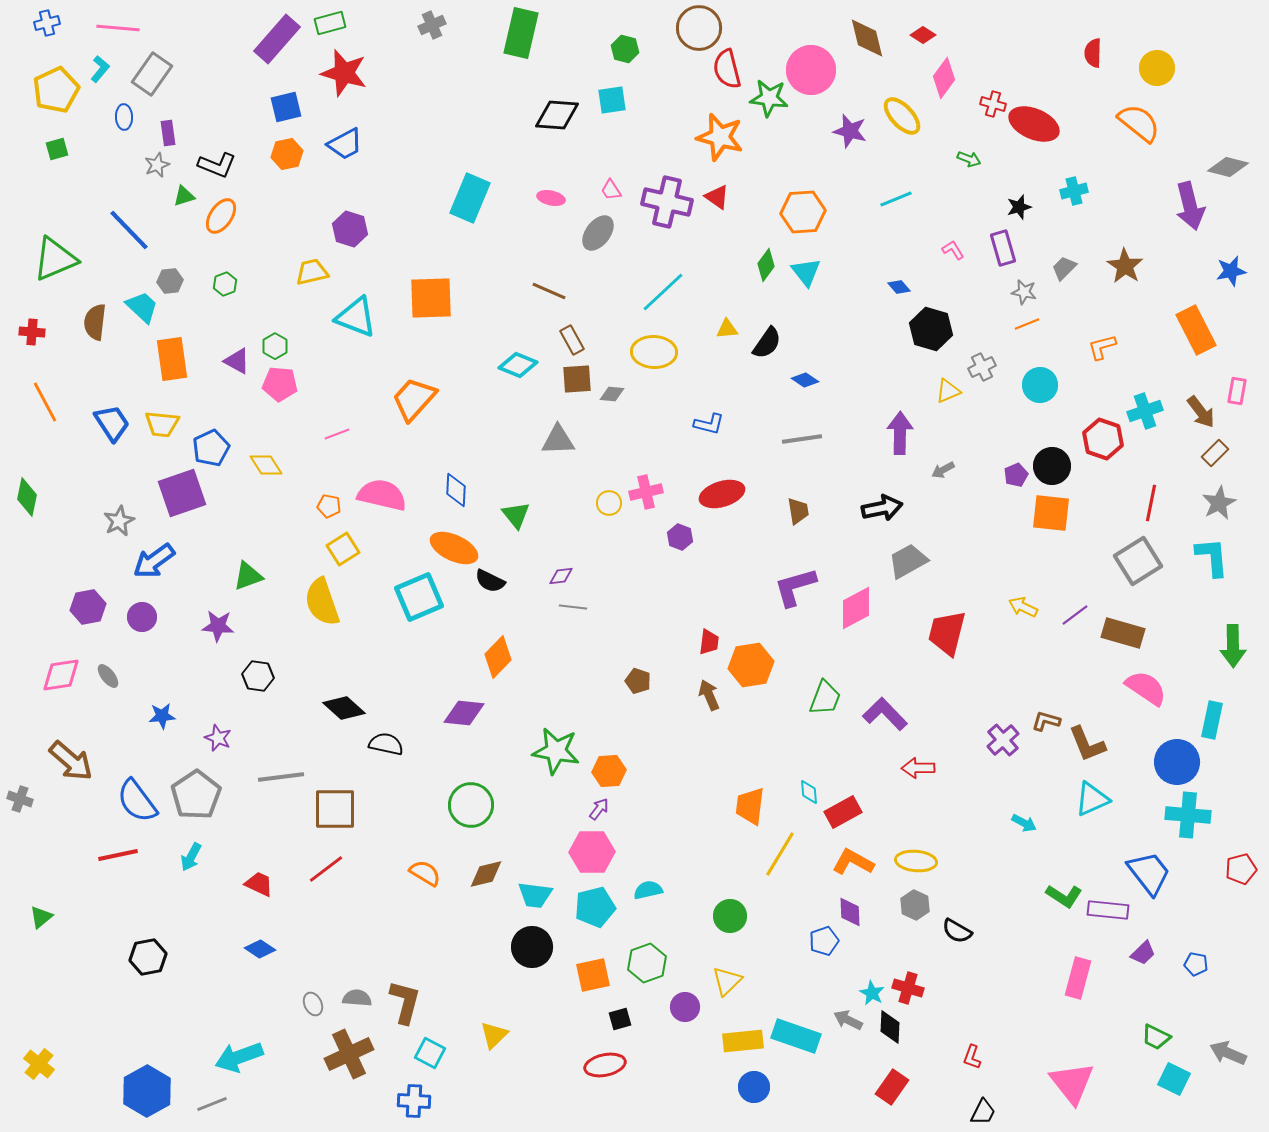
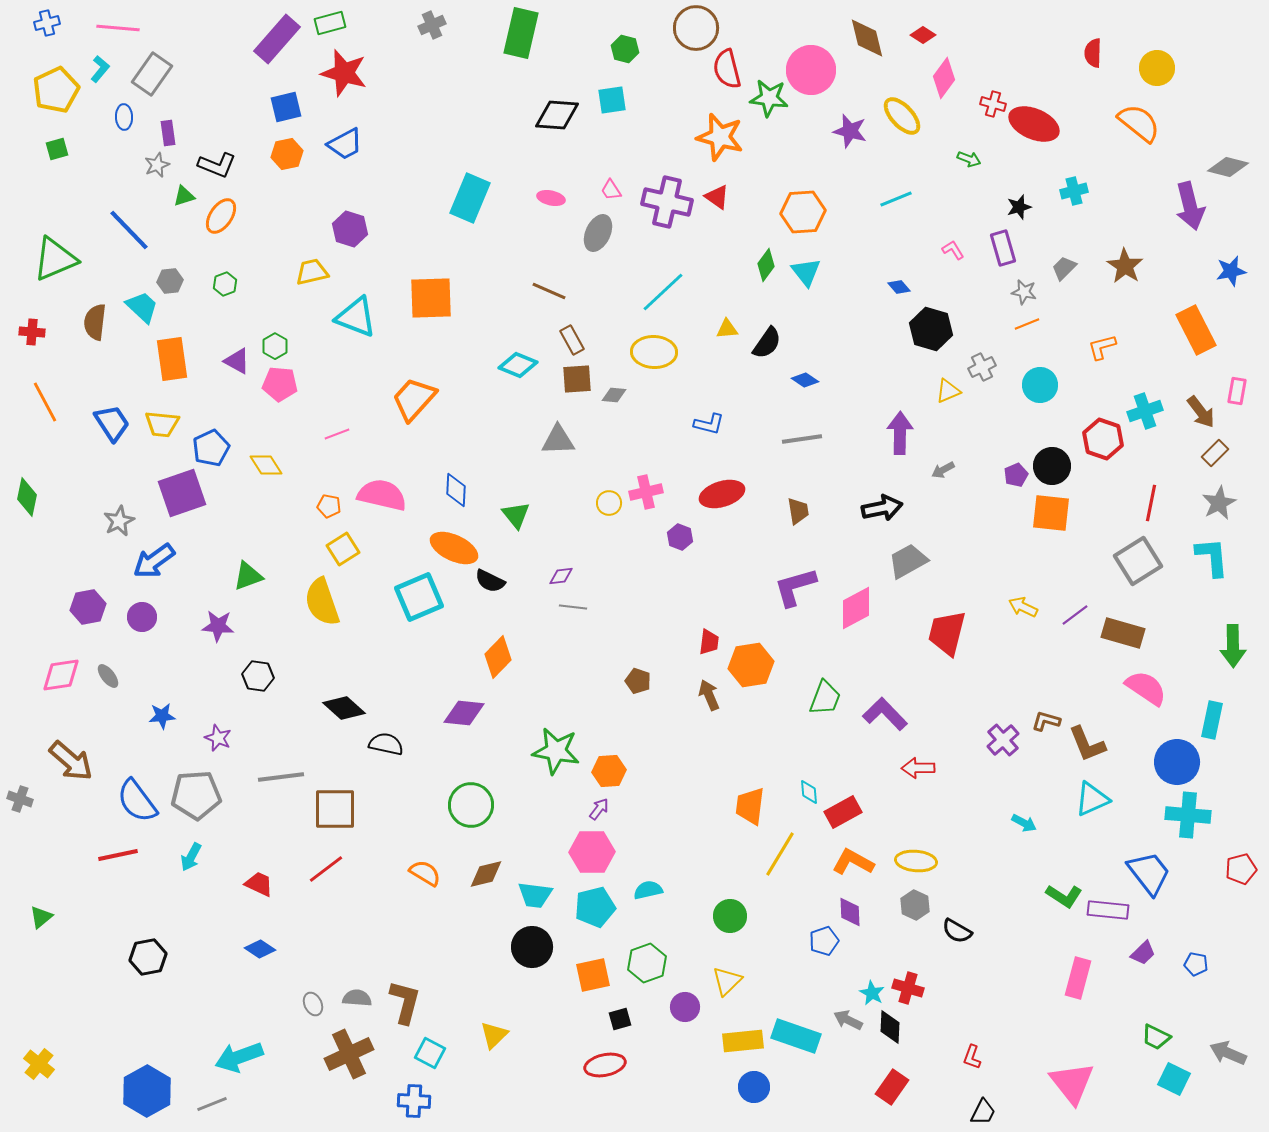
brown circle at (699, 28): moved 3 px left
gray ellipse at (598, 233): rotated 12 degrees counterclockwise
gray diamond at (612, 394): moved 2 px right, 1 px down
gray pentagon at (196, 795): rotated 30 degrees clockwise
